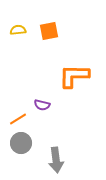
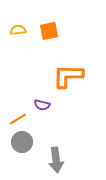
orange L-shape: moved 6 px left
gray circle: moved 1 px right, 1 px up
